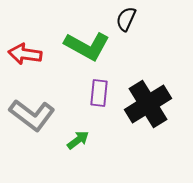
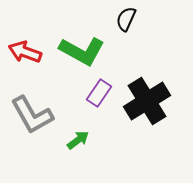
green L-shape: moved 5 px left, 5 px down
red arrow: moved 2 px up; rotated 12 degrees clockwise
purple rectangle: rotated 28 degrees clockwise
black cross: moved 1 px left, 3 px up
gray L-shape: rotated 24 degrees clockwise
